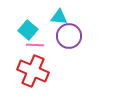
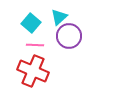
cyan triangle: rotated 48 degrees counterclockwise
cyan square: moved 3 px right, 7 px up
